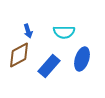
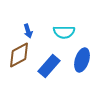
blue ellipse: moved 1 px down
